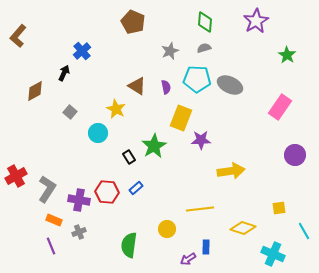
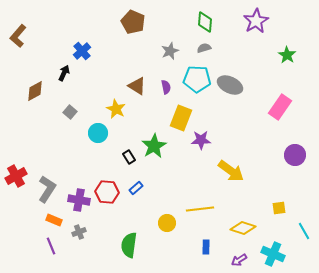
yellow arrow at (231, 171): rotated 44 degrees clockwise
yellow circle at (167, 229): moved 6 px up
purple arrow at (188, 259): moved 51 px right, 1 px down
